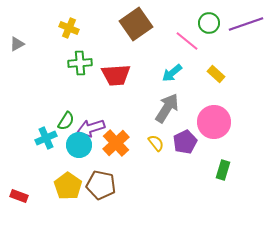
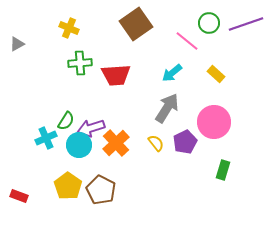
brown pentagon: moved 5 px down; rotated 16 degrees clockwise
